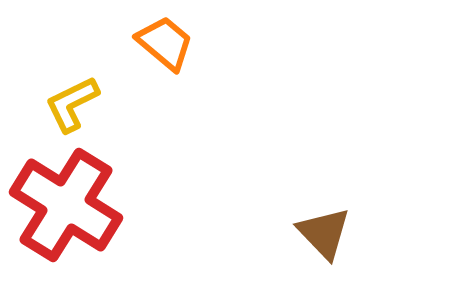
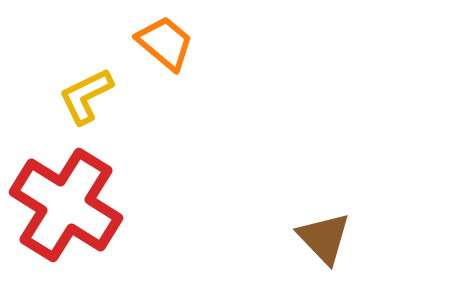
yellow L-shape: moved 14 px right, 8 px up
brown triangle: moved 5 px down
